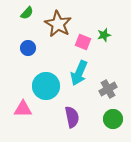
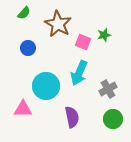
green semicircle: moved 3 px left
